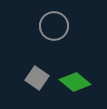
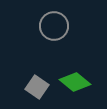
gray square: moved 9 px down
